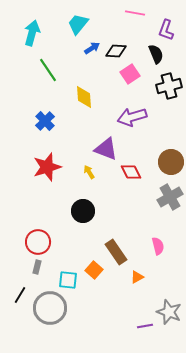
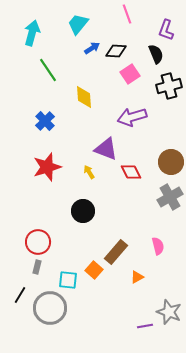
pink line: moved 8 px left, 1 px down; rotated 60 degrees clockwise
brown rectangle: rotated 75 degrees clockwise
